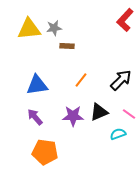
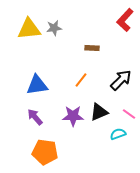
brown rectangle: moved 25 px right, 2 px down
